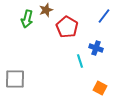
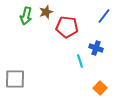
brown star: moved 2 px down
green arrow: moved 1 px left, 3 px up
red pentagon: rotated 25 degrees counterclockwise
orange square: rotated 16 degrees clockwise
